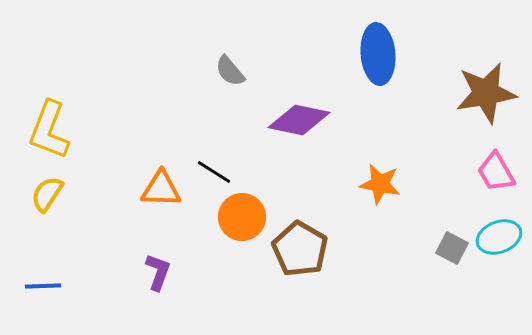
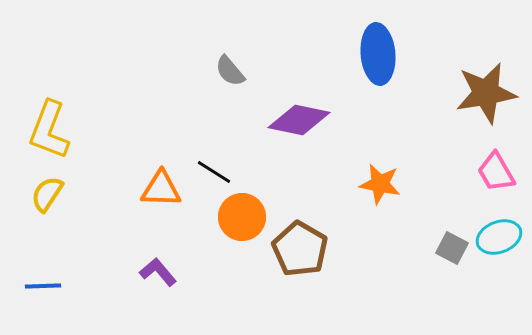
purple L-shape: rotated 60 degrees counterclockwise
